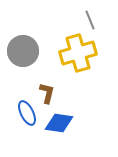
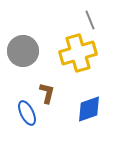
blue diamond: moved 30 px right, 14 px up; rotated 28 degrees counterclockwise
